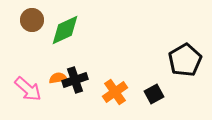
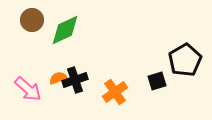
orange semicircle: rotated 12 degrees counterclockwise
black square: moved 3 px right, 13 px up; rotated 12 degrees clockwise
